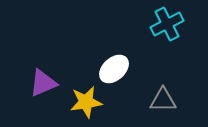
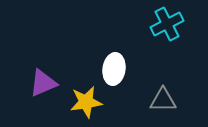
white ellipse: rotated 40 degrees counterclockwise
